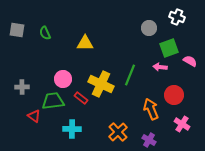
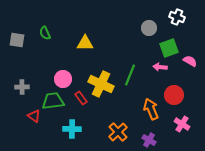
gray square: moved 10 px down
red rectangle: rotated 16 degrees clockwise
